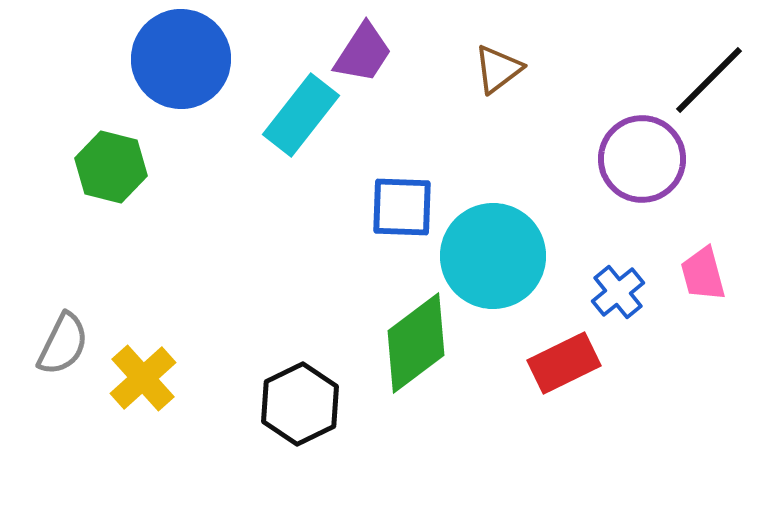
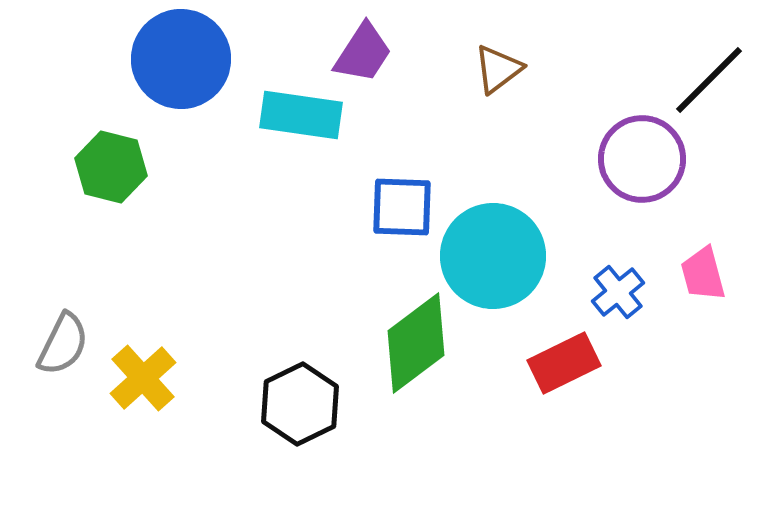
cyan rectangle: rotated 60 degrees clockwise
